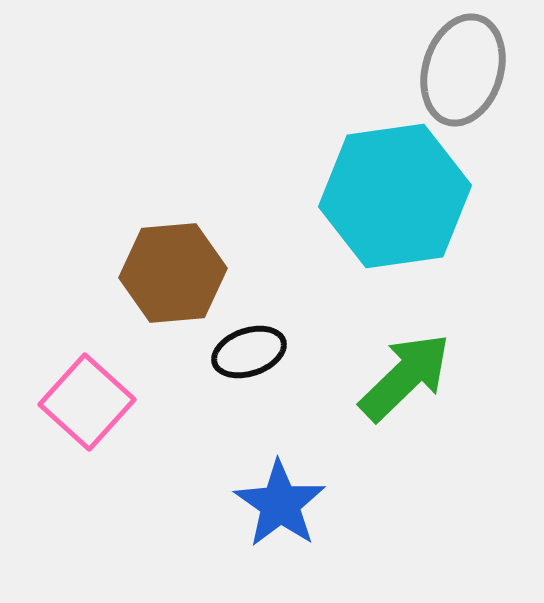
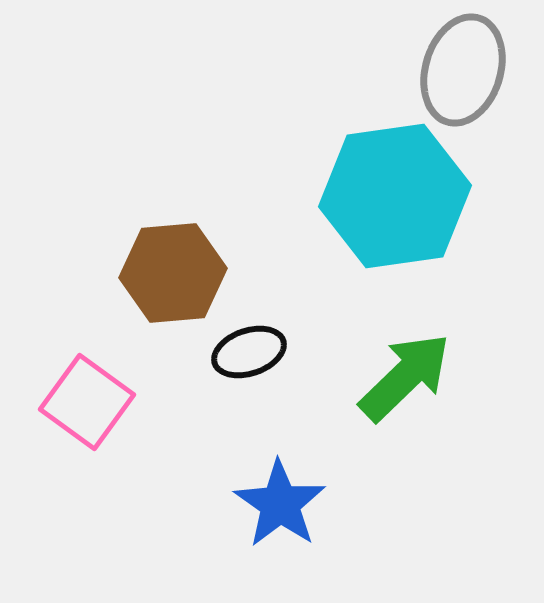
pink square: rotated 6 degrees counterclockwise
